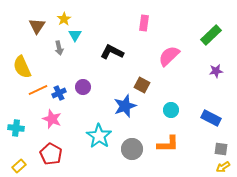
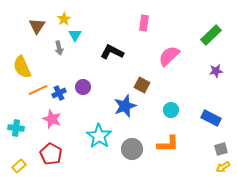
gray square: rotated 24 degrees counterclockwise
